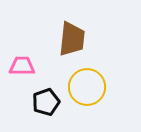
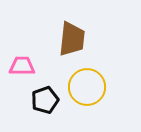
black pentagon: moved 1 px left, 2 px up
